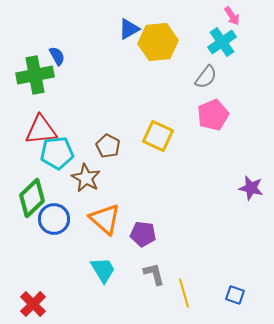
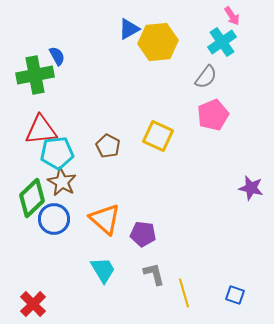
brown star: moved 24 px left, 4 px down
